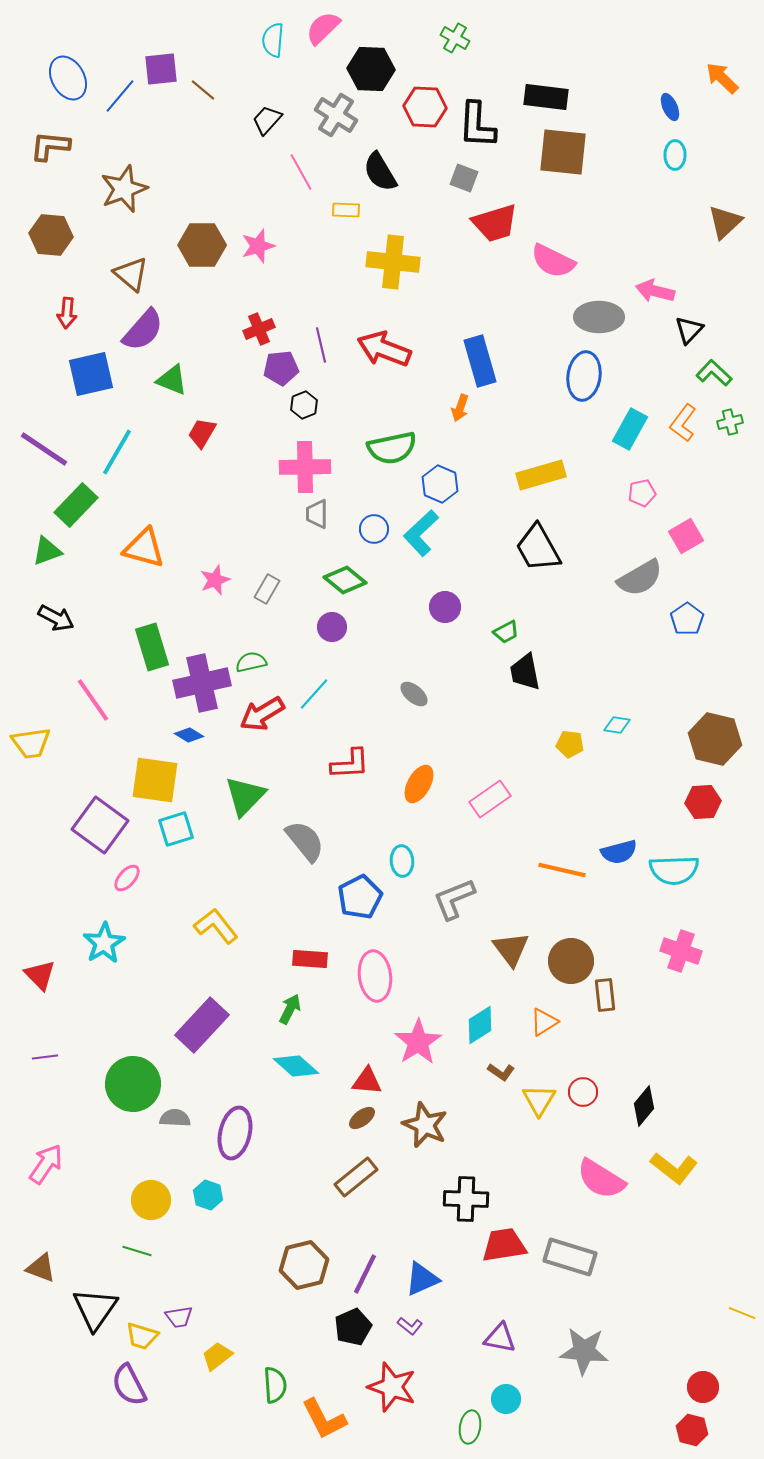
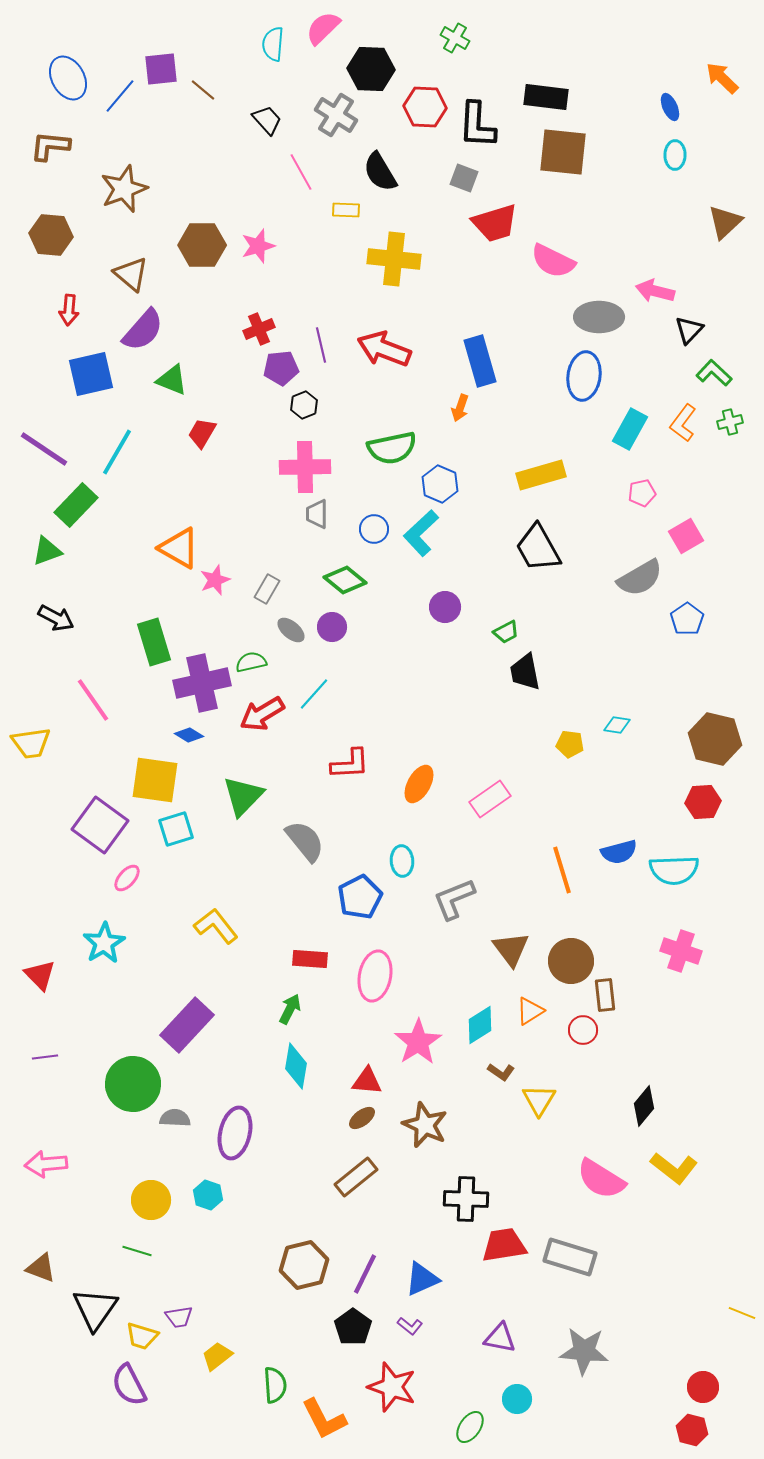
cyan semicircle at (273, 40): moved 4 px down
black trapezoid at (267, 120): rotated 96 degrees clockwise
yellow cross at (393, 262): moved 1 px right, 3 px up
red arrow at (67, 313): moved 2 px right, 3 px up
orange triangle at (144, 548): moved 35 px right; rotated 15 degrees clockwise
green rectangle at (152, 647): moved 2 px right, 5 px up
gray ellipse at (414, 694): moved 123 px left, 64 px up
green triangle at (245, 796): moved 2 px left
orange line at (562, 870): rotated 60 degrees clockwise
pink ellipse at (375, 976): rotated 18 degrees clockwise
orange triangle at (544, 1022): moved 14 px left, 11 px up
purple rectangle at (202, 1025): moved 15 px left
cyan diamond at (296, 1066): rotated 57 degrees clockwise
red circle at (583, 1092): moved 62 px up
pink arrow at (46, 1164): rotated 129 degrees counterclockwise
black pentagon at (353, 1327): rotated 12 degrees counterclockwise
cyan circle at (506, 1399): moved 11 px right
green ellipse at (470, 1427): rotated 24 degrees clockwise
